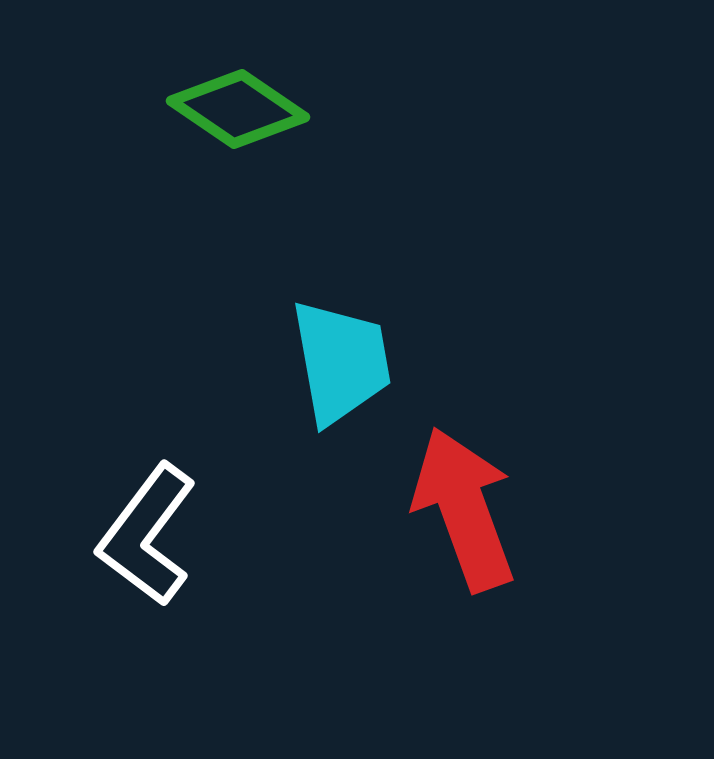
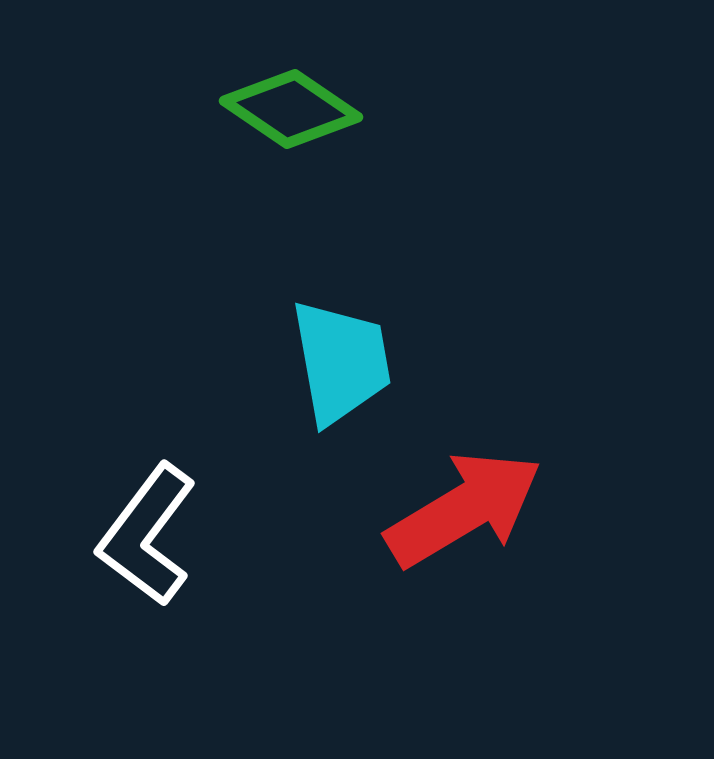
green diamond: moved 53 px right
red arrow: rotated 79 degrees clockwise
